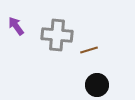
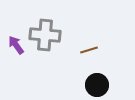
purple arrow: moved 19 px down
gray cross: moved 12 px left
